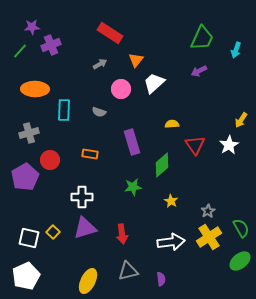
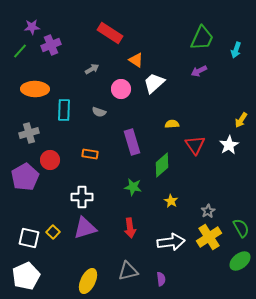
orange triangle: rotated 35 degrees counterclockwise
gray arrow: moved 8 px left, 5 px down
green star: rotated 18 degrees clockwise
red arrow: moved 8 px right, 6 px up
